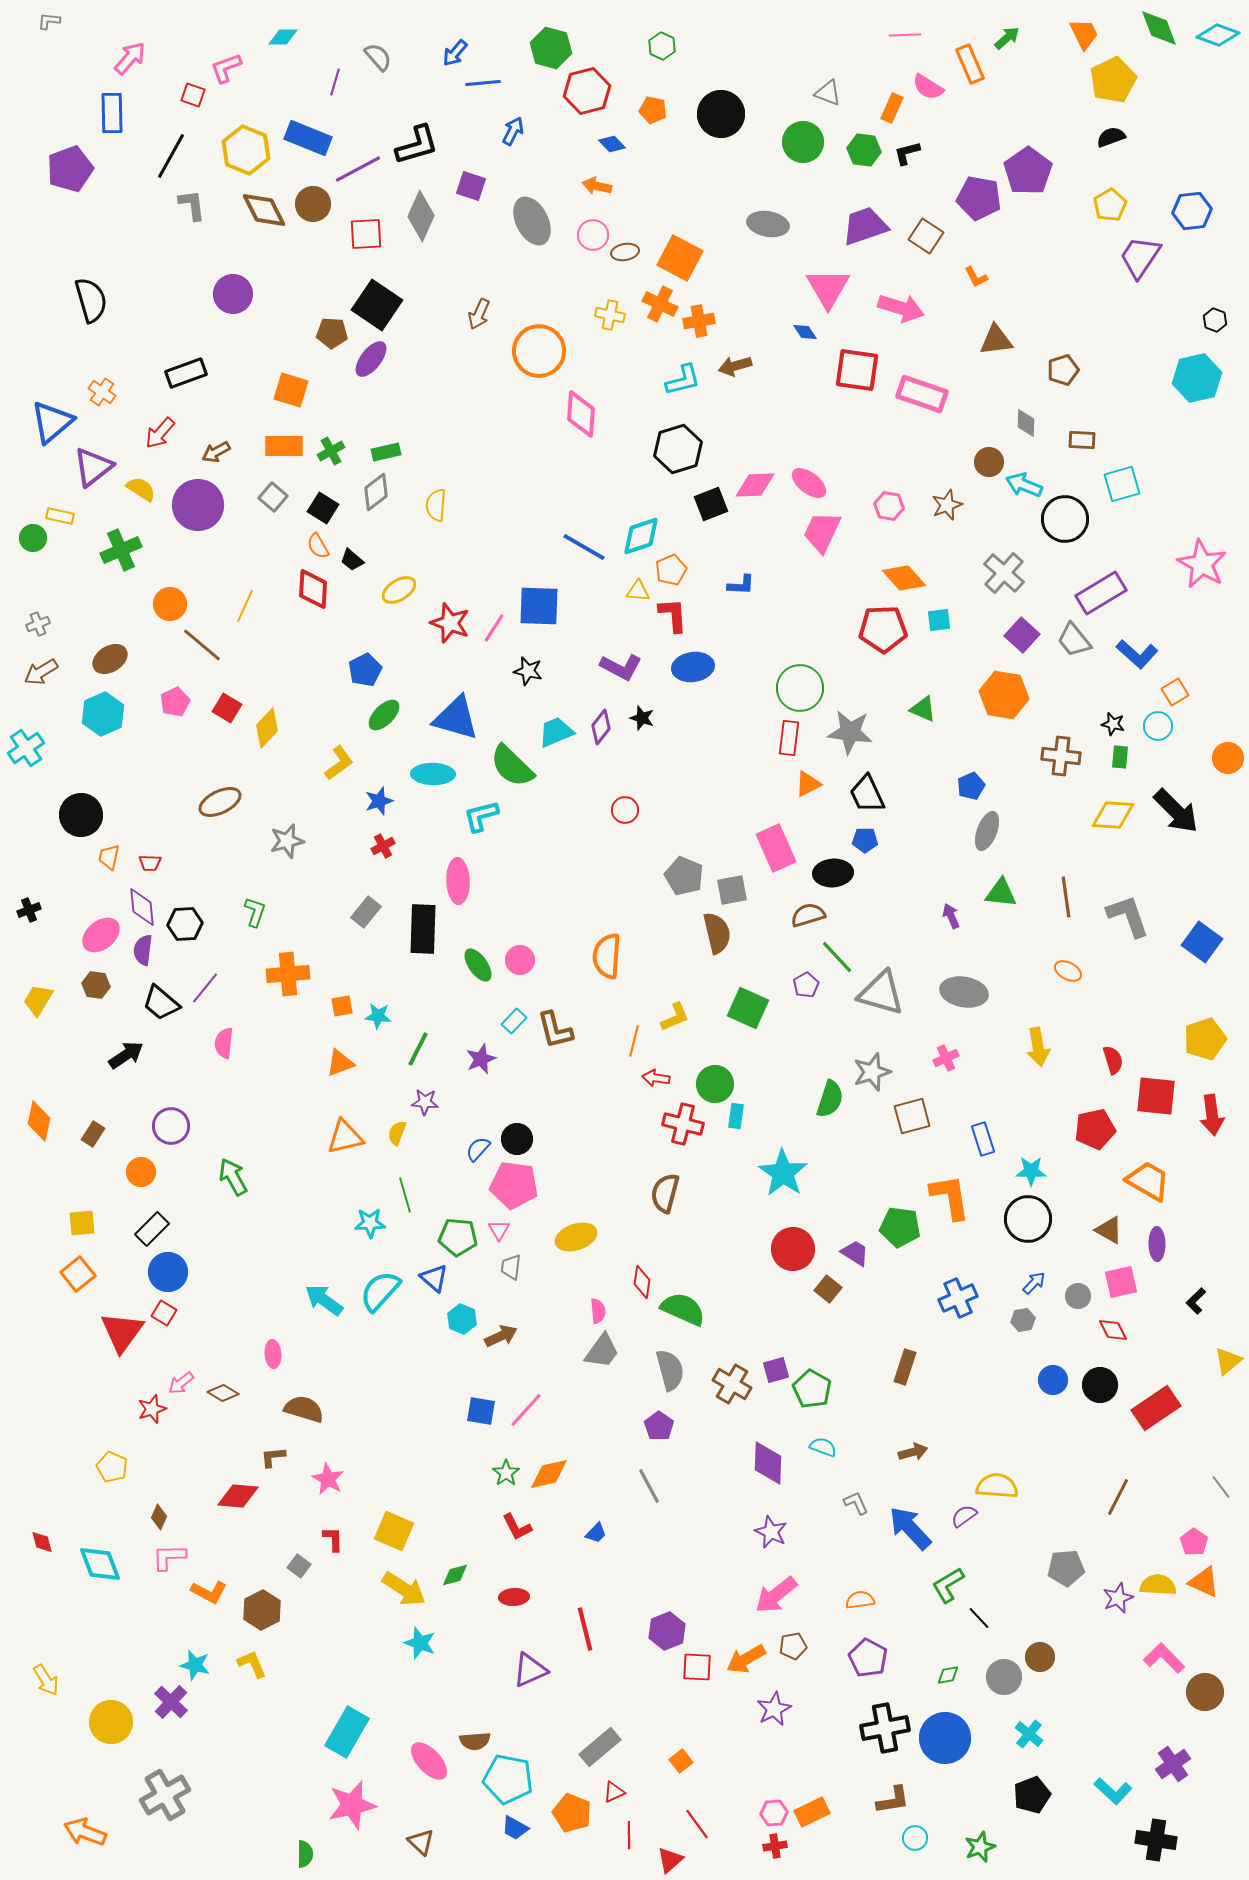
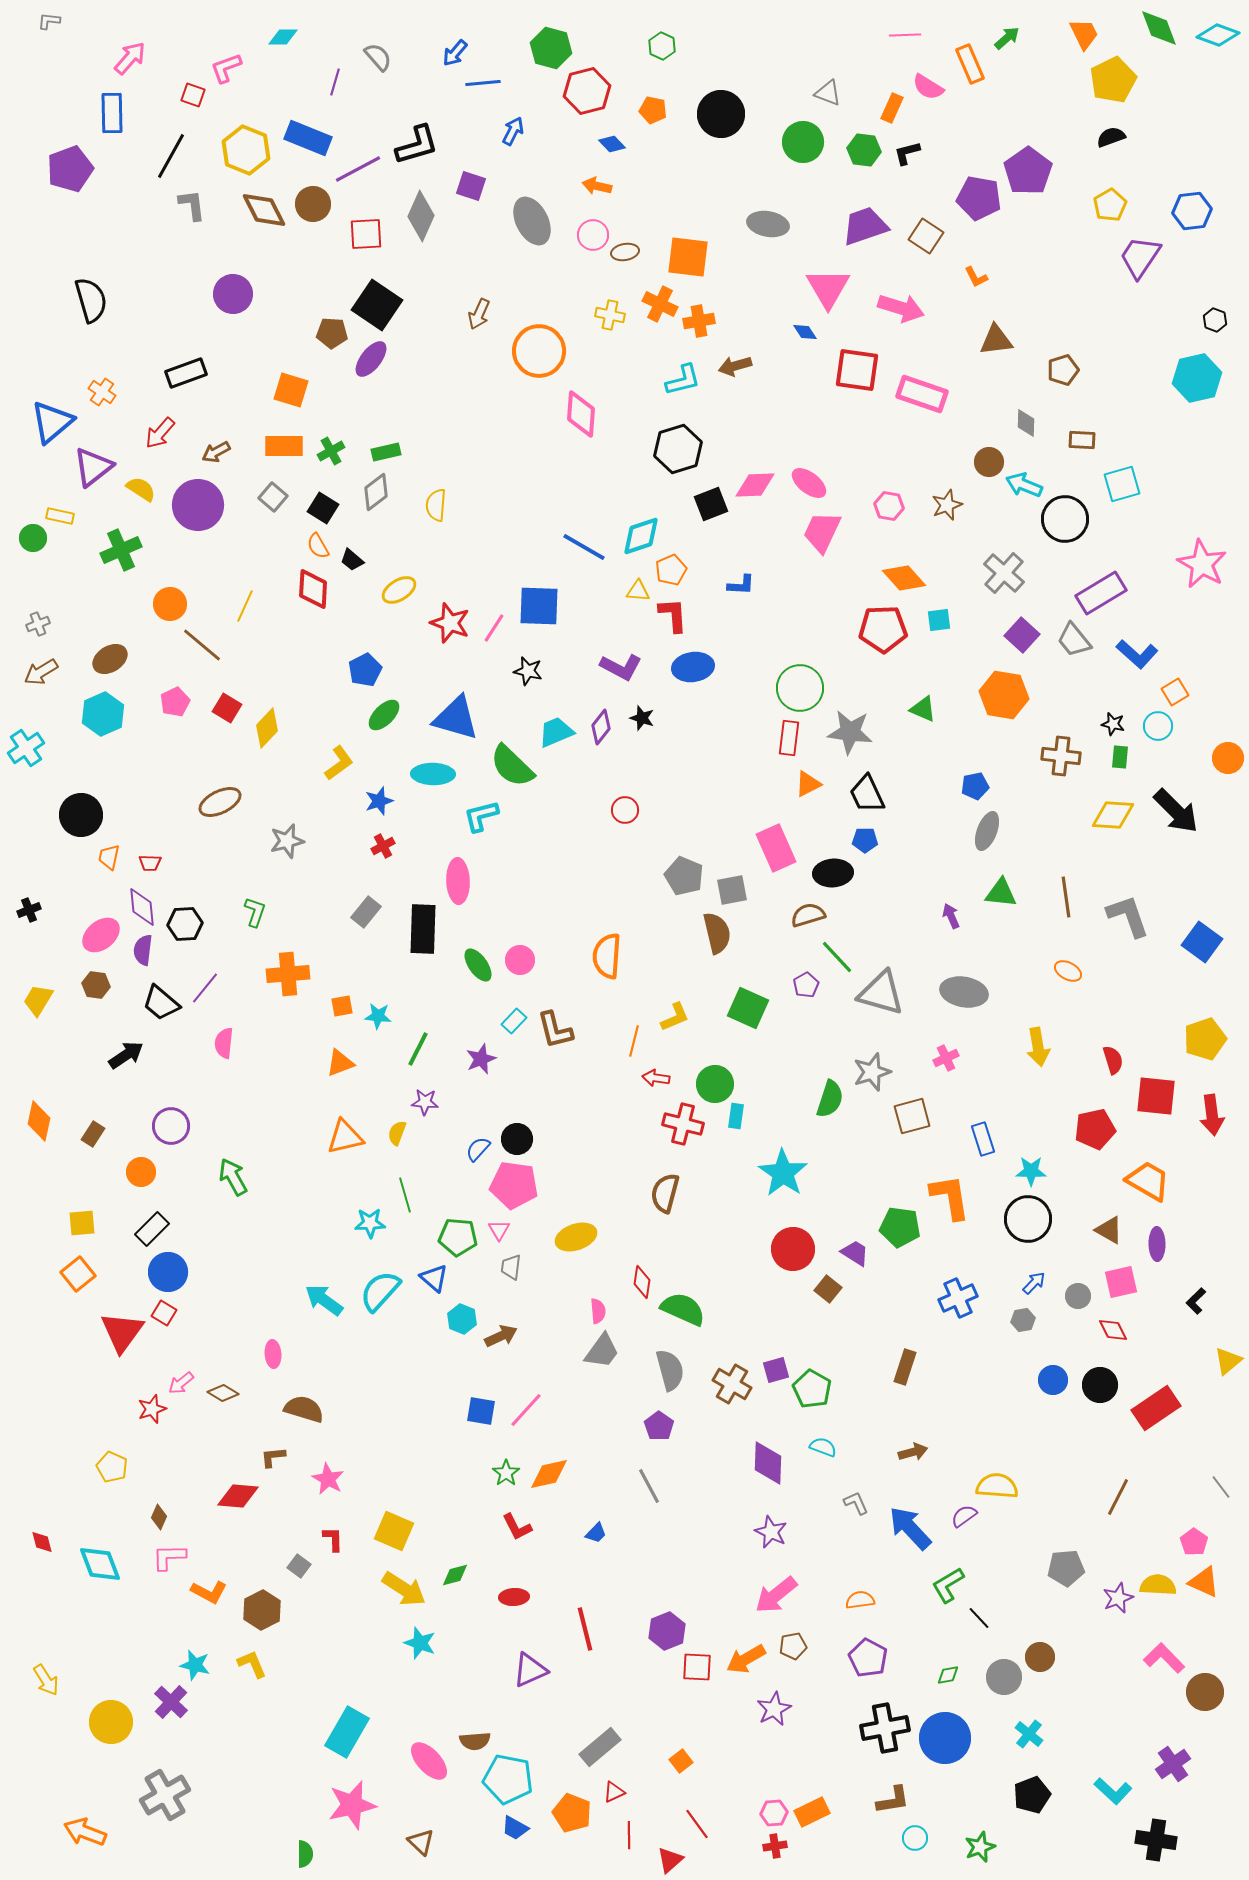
orange square at (680, 258): moved 8 px right, 1 px up; rotated 21 degrees counterclockwise
blue pentagon at (971, 786): moved 4 px right; rotated 12 degrees clockwise
